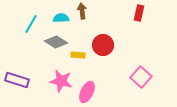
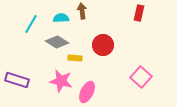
gray diamond: moved 1 px right
yellow rectangle: moved 3 px left, 3 px down
